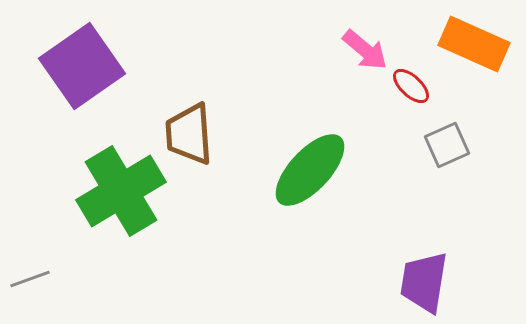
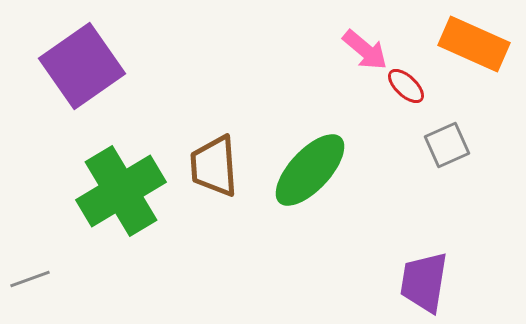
red ellipse: moved 5 px left
brown trapezoid: moved 25 px right, 32 px down
